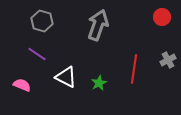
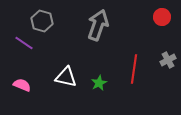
purple line: moved 13 px left, 11 px up
white triangle: rotated 15 degrees counterclockwise
